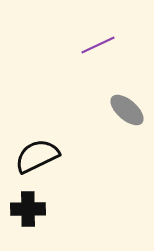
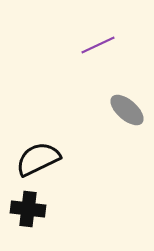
black semicircle: moved 1 px right, 3 px down
black cross: rotated 8 degrees clockwise
